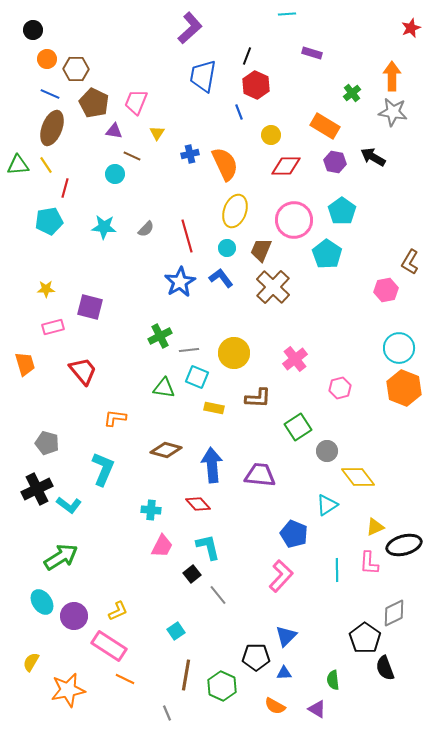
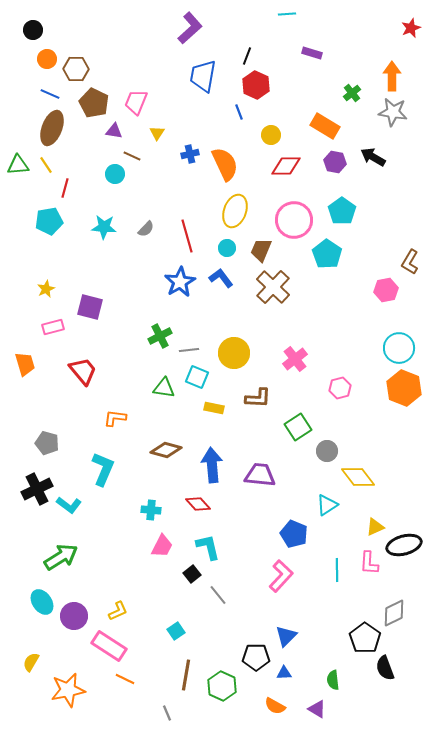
yellow star at (46, 289): rotated 24 degrees counterclockwise
